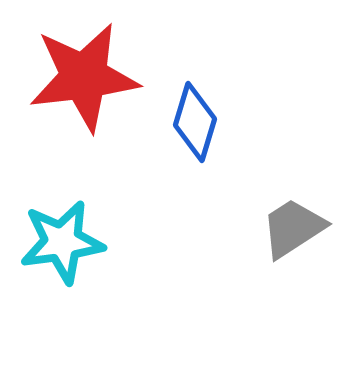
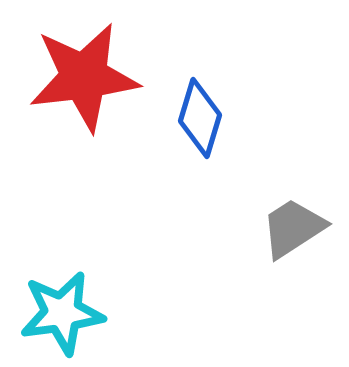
blue diamond: moved 5 px right, 4 px up
cyan star: moved 71 px down
